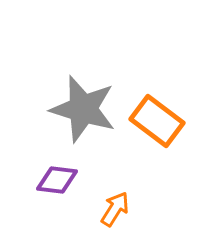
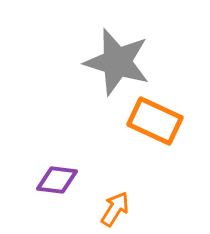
gray star: moved 34 px right, 47 px up
orange rectangle: moved 2 px left; rotated 12 degrees counterclockwise
